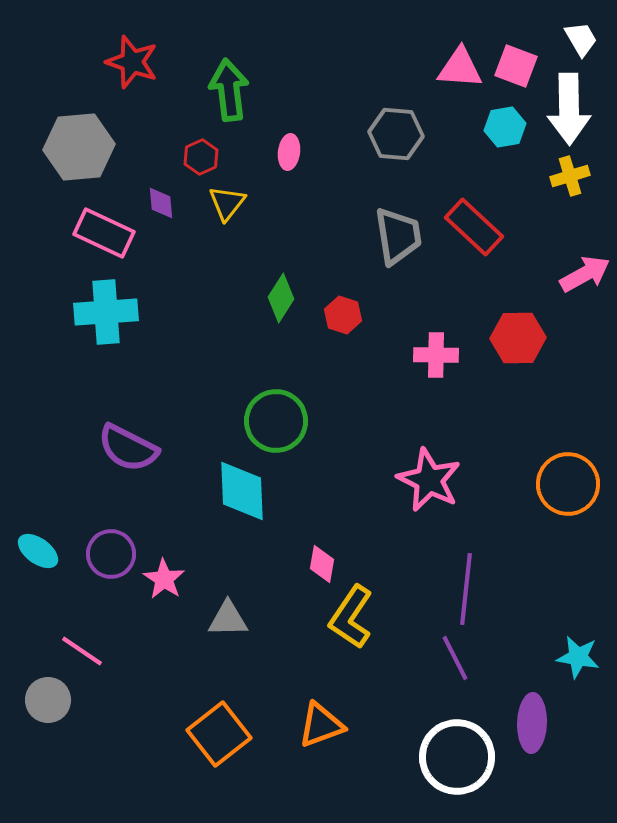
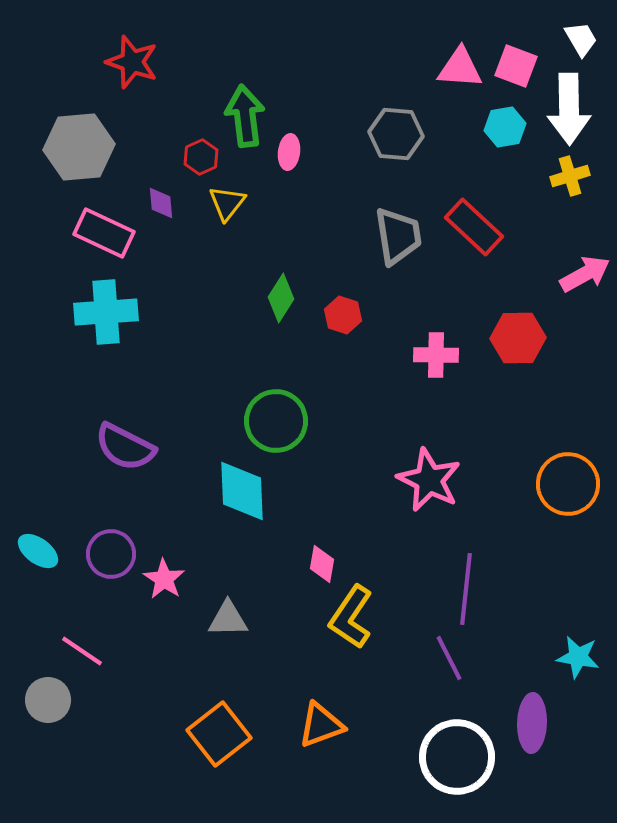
green arrow at (229, 90): moved 16 px right, 26 px down
purple semicircle at (128, 448): moved 3 px left, 1 px up
purple line at (455, 658): moved 6 px left
